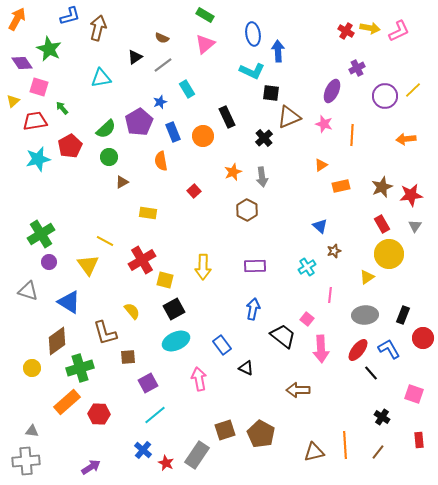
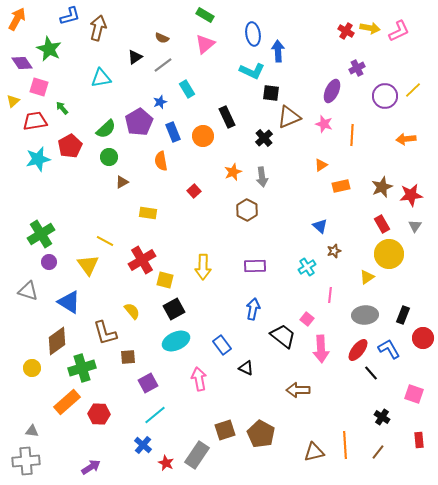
green cross at (80, 368): moved 2 px right
blue cross at (143, 450): moved 5 px up
